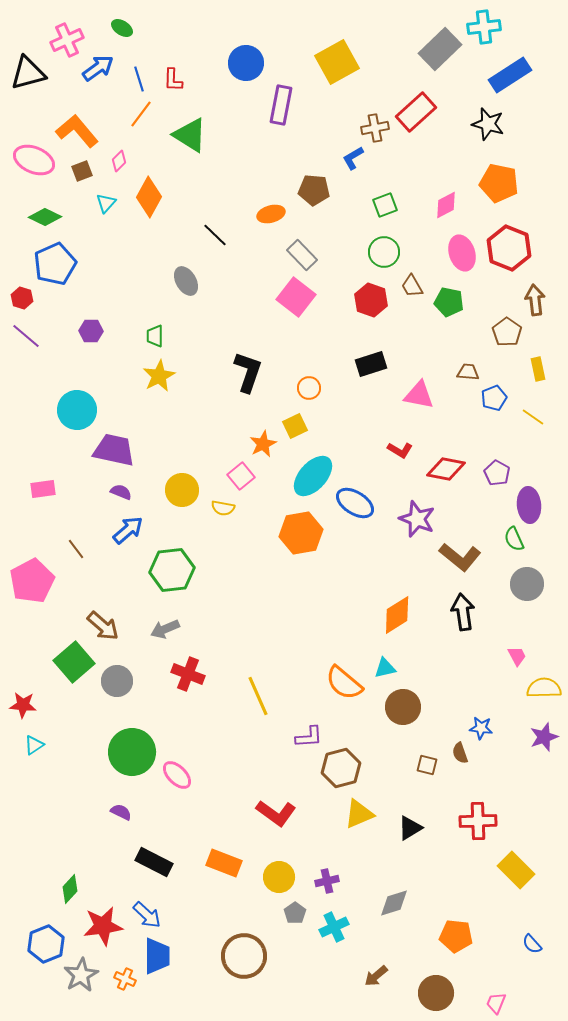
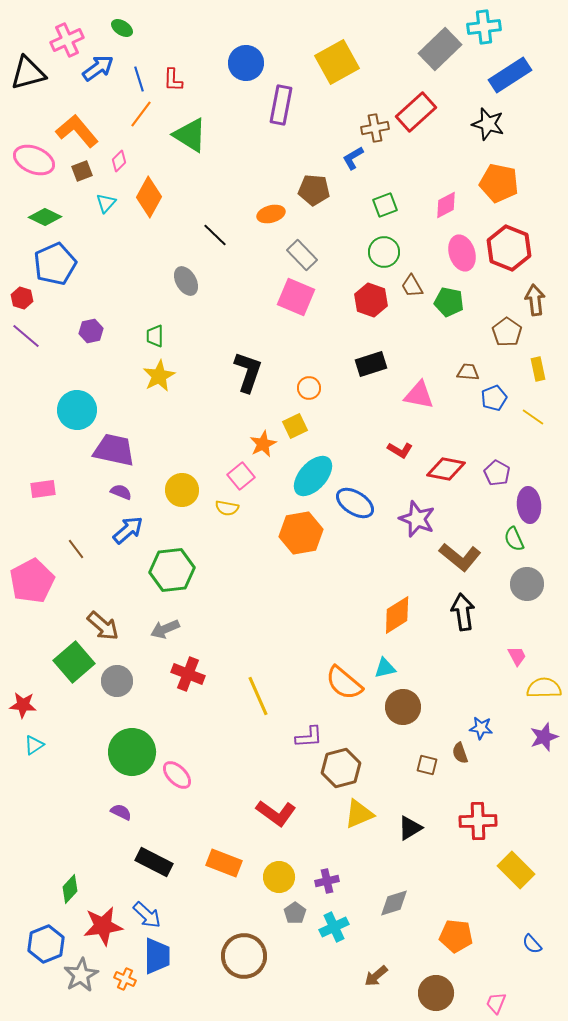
pink square at (296, 297): rotated 15 degrees counterclockwise
purple hexagon at (91, 331): rotated 15 degrees counterclockwise
yellow semicircle at (223, 508): moved 4 px right
